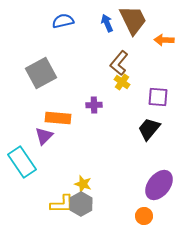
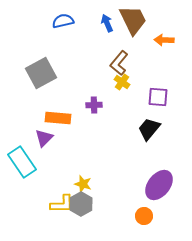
purple triangle: moved 2 px down
